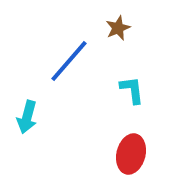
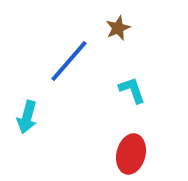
cyan L-shape: rotated 12 degrees counterclockwise
